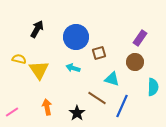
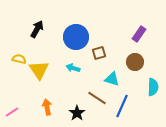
purple rectangle: moved 1 px left, 4 px up
